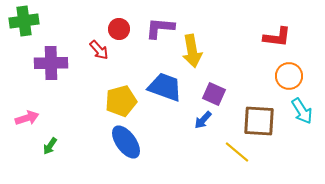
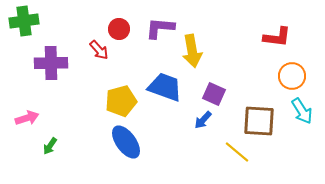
orange circle: moved 3 px right
